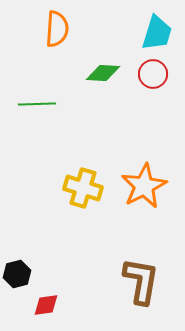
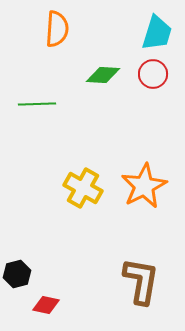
green diamond: moved 2 px down
yellow cross: rotated 12 degrees clockwise
red diamond: rotated 20 degrees clockwise
